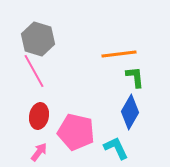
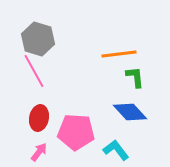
blue diamond: rotated 72 degrees counterclockwise
red ellipse: moved 2 px down
pink pentagon: rotated 9 degrees counterclockwise
cyan L-shape: moved 2 px down; rotated 12 degrees counterclockwise
